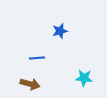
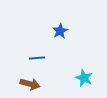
blue star: rotated 14 degrees counterclockwise
cyan star: rotated 18 degrees clockwise
